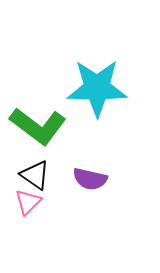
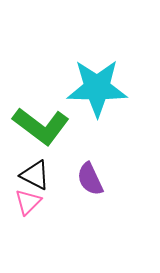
green L-shape: moved 3 px right
black triangle: rotated 8 degrees counterclockwise
purple semicircle: rotated 52 degrees clockwise
